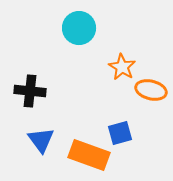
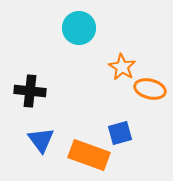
orange ellipse: moved 1 px left, 1 px up
